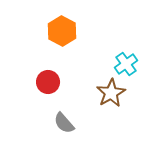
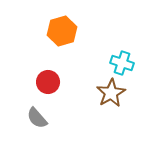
orange hexagon: rotated 16 degrees clockwise
cyan cross: moved 4 px left, 1 px up; rotated 35 degrees counterclockwise
gray semicircle: moved 27 px left, 5 px up
